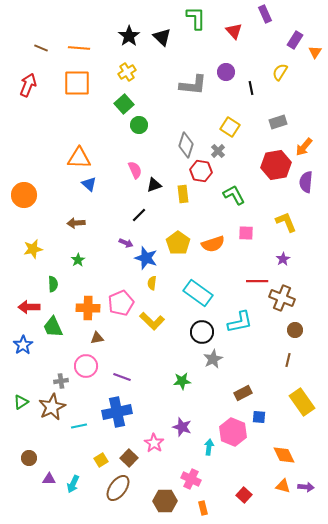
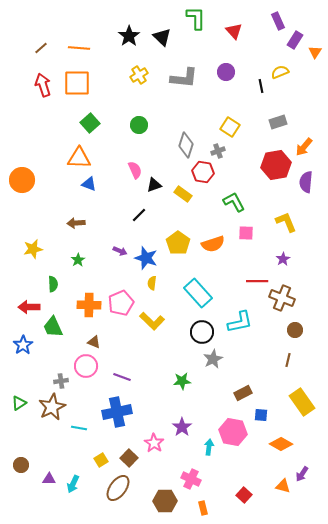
purple rectangle at (265, 14): moved 13 px right, 7 px down
brown line at (41, 48): rotated 64 degrees counterclockwise
yellow cross at (127, 72): moved 12 px right, 3 px down
yellow semicircle at (280, 72): rotated 36 degrees clockwise
red arrow at (28, 85): moved 15 px right; rotated 40 degrees counterclockwise
gray L-shape at (193, 85): moved 9 px left, 7 px up
black line at (251, 88): moved 10 px right, 2 px up
green square at (124, 104): moved 34 px left, 19 px down
gray cross at (218, 151): rotated 24 degrees clockwise
red hexagon at (201, 171): moved 2 px right, 1 px down
blue triangle at (89, 184): rotated 21 degrees counterclockwise
yellow rectangle at (183, 194): rotated 48 degrees counterclockwise
orange circle at (24, 195): moved 2 px left, 15 px up
green L-shape at (234, 195): moved 7 px down
purple arrow at (126, 243): moved 6 px left, 8 px down
cyan rectangle at (198, 293): rotated 12 degrees clockwise
orange cross at (88, 308): moved 1 px right, 3 px up
brown triangle at (97, 338): moved 3 px left, 4 px down; rotated 32 degrees clockwise
green triangle at (21, 402): moved 2 px left, 1 px down
blue square at (259, 417): moved 2 px right, 2 px up
cyan line at (79, 426): moved 2 px down; rotated 21 degrees clockwise
purple star at (182, 427): rotated 18 degrees clockwise
pink hexagon at (233, 432): rotated 12 degrees counterclockwise
orange diamond at (284, 455): moved 3 px left, 11 px up; rotated 35 degrees counterclockwise
brown circle at (29, 458): moved 8 px left, 7 px down
purple arrow at (306, 487): moved 4 px left, 13 px up; rotated 119 degrees clockwise
